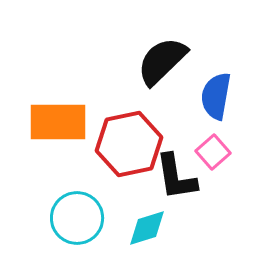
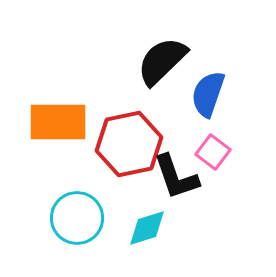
blue semicircle: moved 8 px left, 2 px up; rotated 9 degrees clockwise
pink square: rotated 12 degrees counterclockwise
black L-shape: rotated 10 degrees counterclockwise
